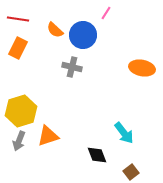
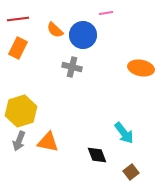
pink line: rotated 48 degrees clockwise
red line: rotated 15 degrees counterclockwise
orange ellipse: moved 1 px left
orange triangle: moved 6 px down; rotated 30 degrees clockwise
